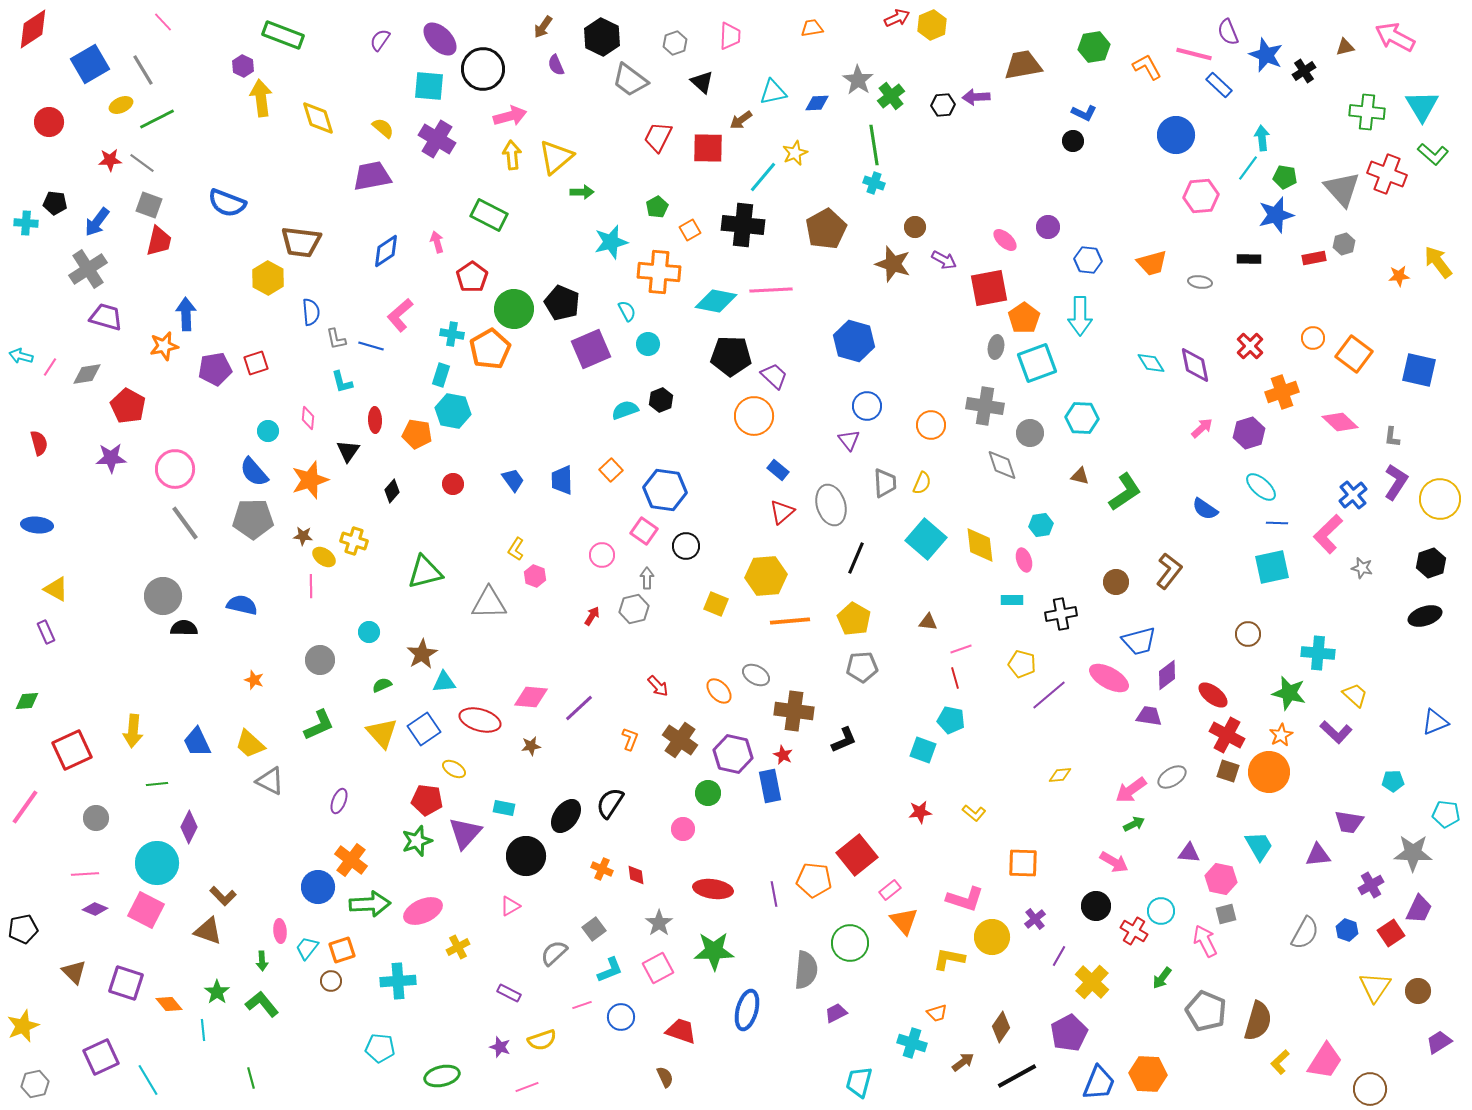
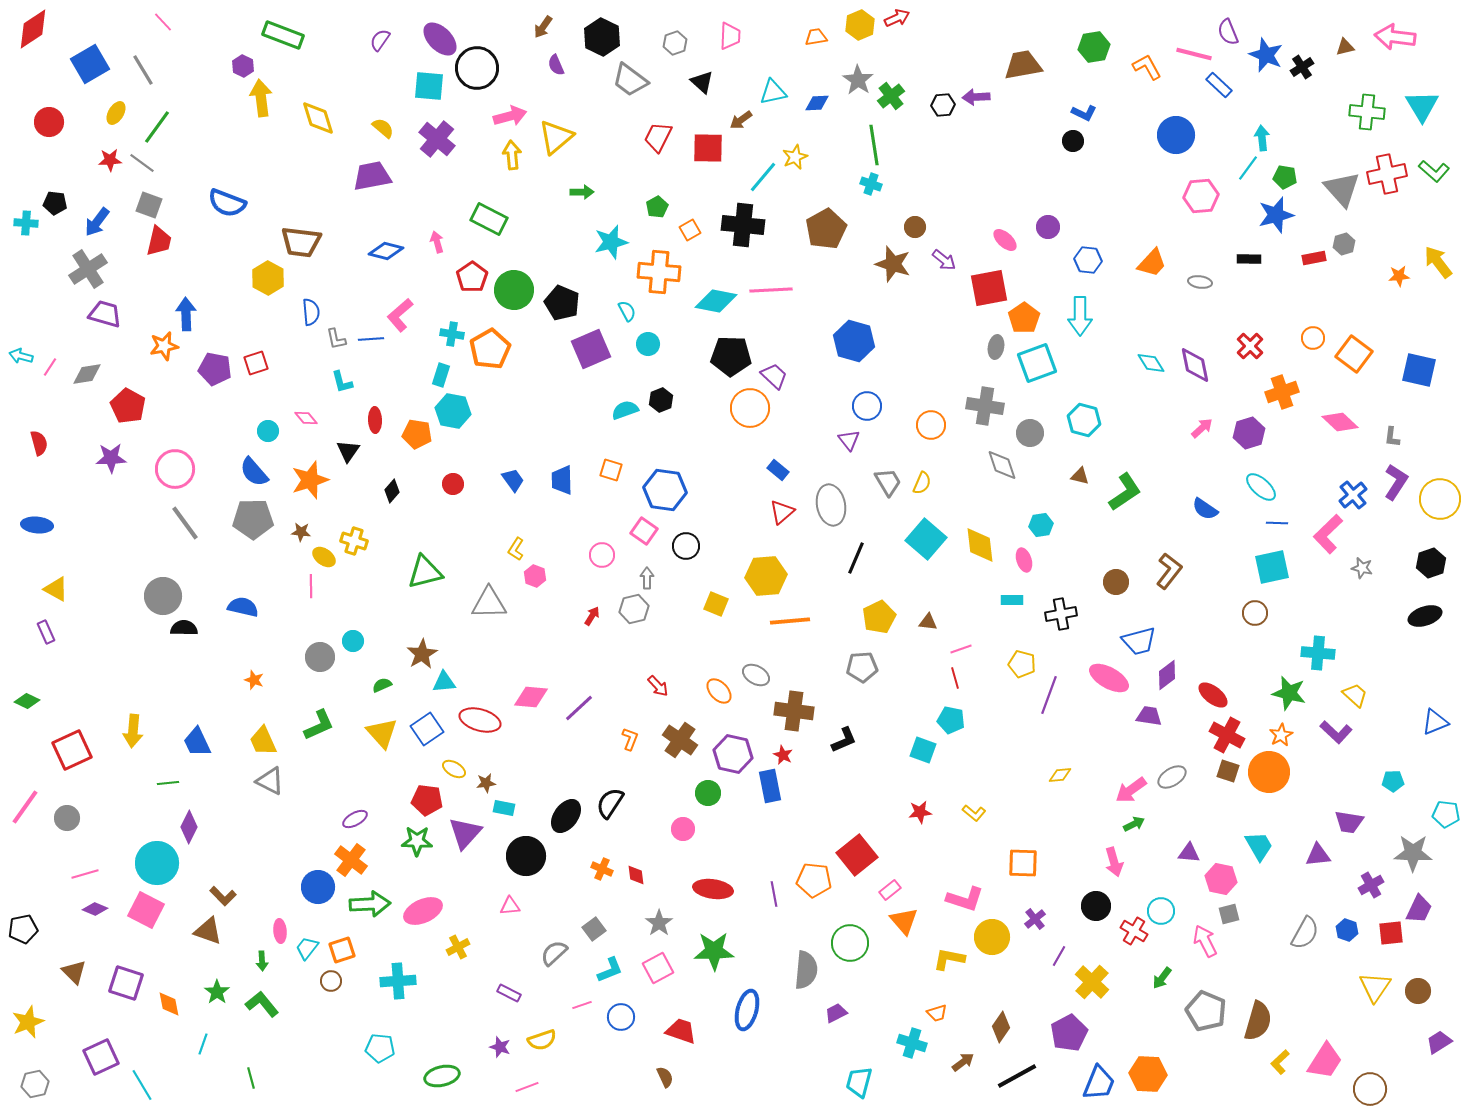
yellow hexagon at (932, 25): moved 72 px left
orange trapezoid at (812, 28): moved 4 px right, 9 px down
pink arrow at (1395, 37): rotated 21 degrees counterclockwise
black circle at (483, 69): moved 6 px left, 1 px up
black cross at (1304, 71): moved 2 px left, 4 px up
yellow ellipse at (121, 105): moved 5 px left, 8 px down; rotated 35 degrees counterclockwise
green line at (157, 119): moved 8 px down; rotated 27 degrees counterclockwise
purple cross at (437, 139): rotated 9 degrees clockwise
yellow star at (795, 153): moved 4 px down
green L-shape at (1433, 154): moved 1 px right, 17 px down
yellow triangle at (556, 157): moved 20 px up
red cross at (1387, 174): rotated 33 degrees counterclockwise
cyan cross at (874, 183): moved 3 px left, 1 px down
green rectangle at (489, 215): moved 4 px down
blue diamond at (386, 251): rotated 48 degrees clockwise
purple arrow at (944, 260): rotated 10 degrees clockwise
orange trapezoid at (1152, 263): rotated 32 degrees counterclockwise
green circle at (514, 309): moved 19 px up
purple trapezoid at (106, 317): moved 1 px left, 3 px up
blue line at (371, 346): moved 7 px up; rotated 20 degrees counterclockwise
purple pentagon at (215, 369): rotated 20 degrees clockwise
orange circle at (754, 416): moved 4 px left, 8 px up
pink diamond at (308, 418): moved 2 px left; rotated 45 degrees counterclockwise
cyan hexagon at (1082, 418): moved 2 px right, 2 px down; rotated 12 degrees clockwise
orange square at (611, 470): rotated 30 degrees counterclockwise
gray trapezoid at (885, 483): moved 3 px right, 1 px up; rotated 28 degrees counterclockwise
gray ellipse at (831, 505): rotated 6 degrees clockwise
brown star at (303, 536): moved 2 px left, 4 px up
blue semicircle at (242, 605): moved 1 px right, 2 px down
yellow pentagon at (854, 619): moved 25 px right, 2 px up; rotated 16 degrees clockwise
cyan circle at (369, 632): moved 16 px left, 9 px down
brown circle at (1248, 634): moved 7 px right, 21 px up
gray circle at (320, 660): moved 3 px up
purple line at (1049, 695): rotated 30 degrees counterclockwise
green diamond at (27, 701): rotated 30 degrees clockwise
blue square at (424, 729): moved 3 px right
yellow trapezoid at (250, 744): moved 13 px right, 3 px up; rotated 24 degrees clockwise
brown star at (531, 746): moved 45 px left, 37 px down
green line at (157, 784): moved 11 px right, 1 px up
purple ellipse at (339, 801): moved 16 px right, 18 px down; rotated 40 degrees clockwise
gray circle at (96, 818): moved 29 px left
green star at (417, 841): rotated 20 degrees clockwise
pink arrow at (1114, 862): rotated 44 degrees clockwise
pink line at (85, 874): rotated 12 degrees counterclockwise
pink triangle at (510, 906): rotated 25 degrees clockwise
gray square at (1226, 914): moved 3 px right
red square at (1391, 933): rotated 28 degrees clockwise
orange diamond at (169, 1004): rotated 28 degrees clockwise
yellow star at (23, 1026): moved 5 px right, 4 px up
cyan line at (203, 1030): moved 14 px down; rotated 25 degrees clockwise
cyan line at (148, 1080): moved 6 px left, 5 px down
